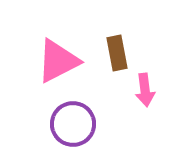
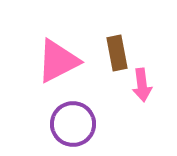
pink arrow: moved 3 px left, 5 px up
